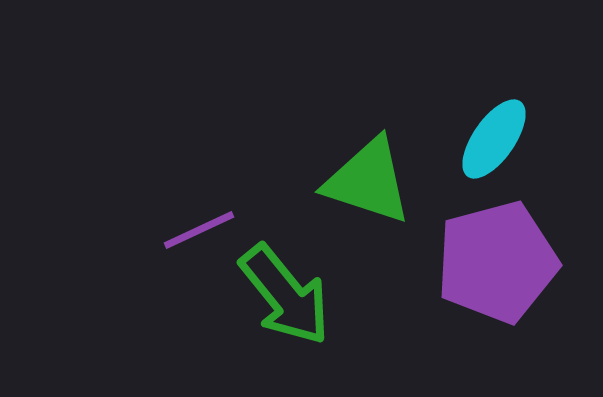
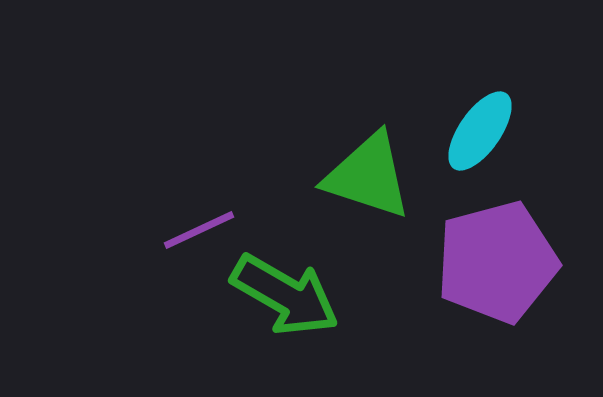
cyan ellipse: moved 14 px left, 8 px up
green triangle: moved 5 px up
green arrow: rotated 21 degrees counterclockwise
